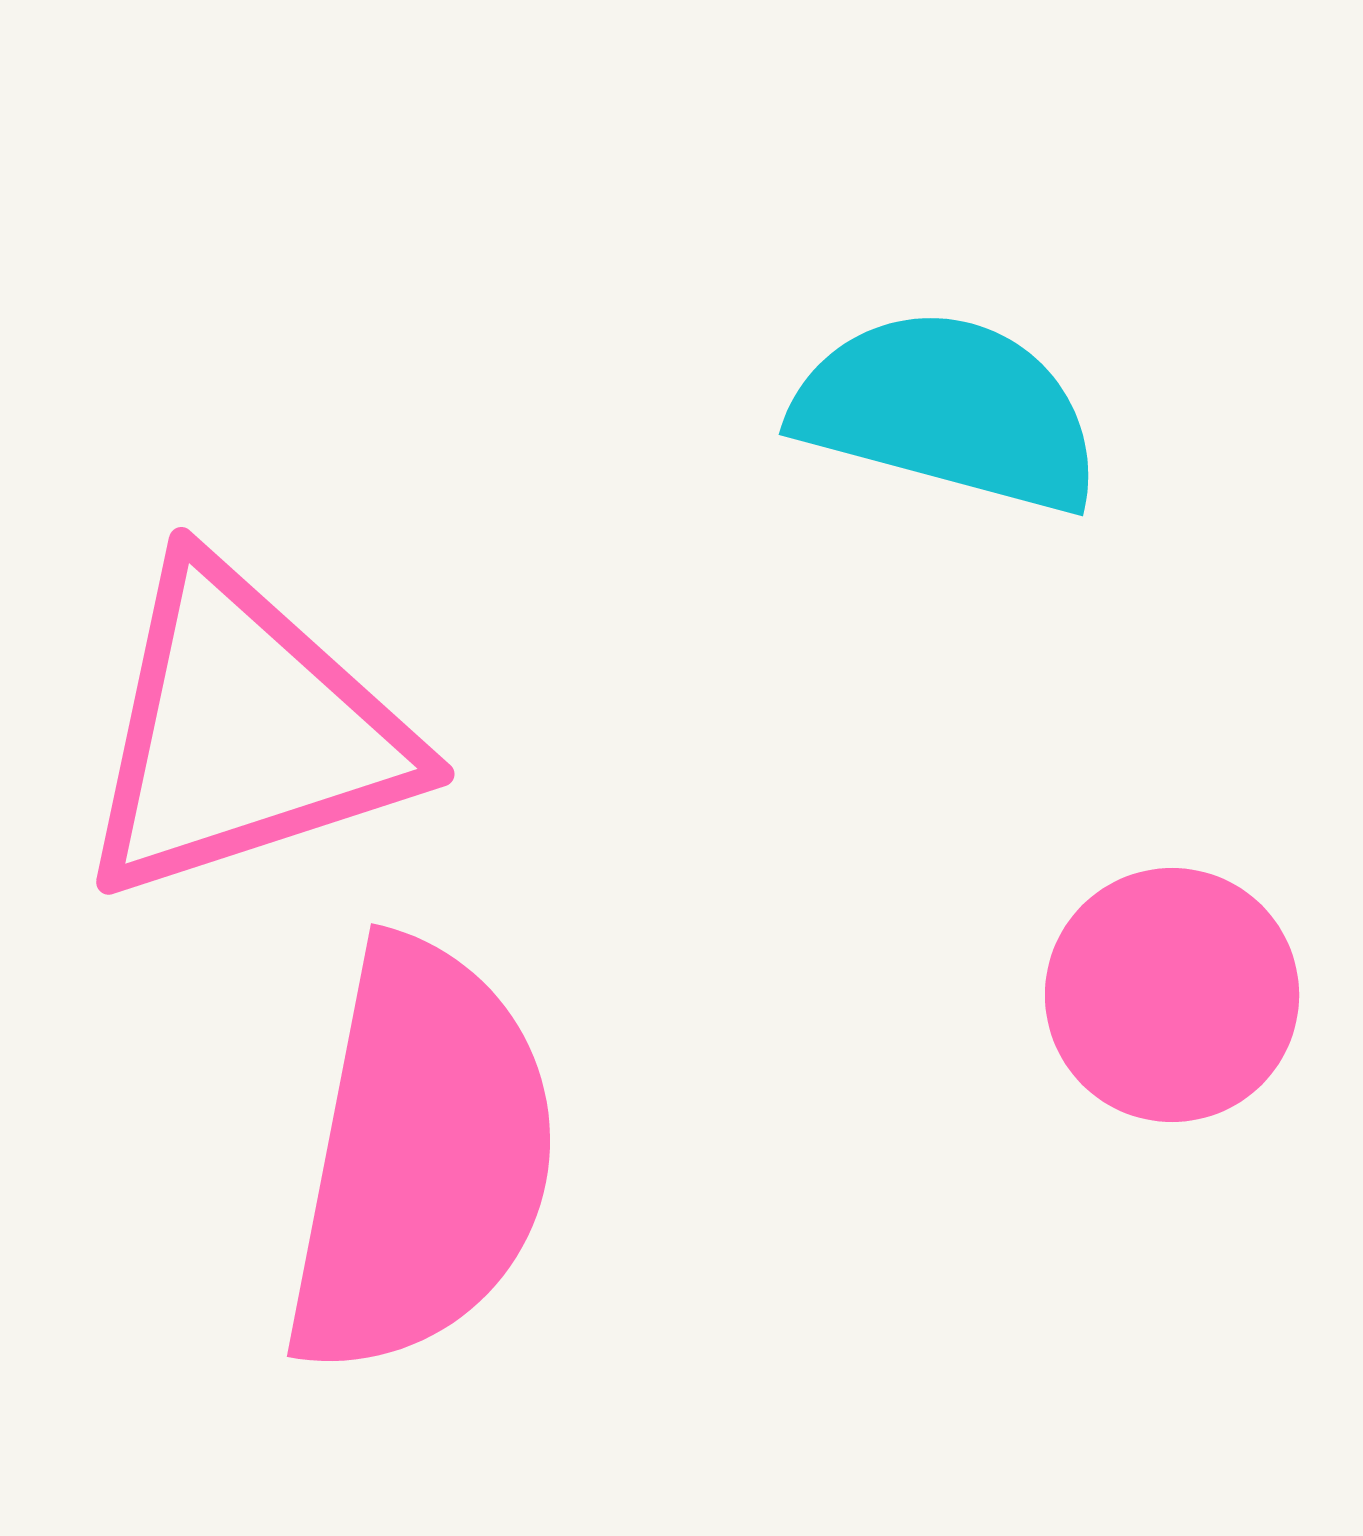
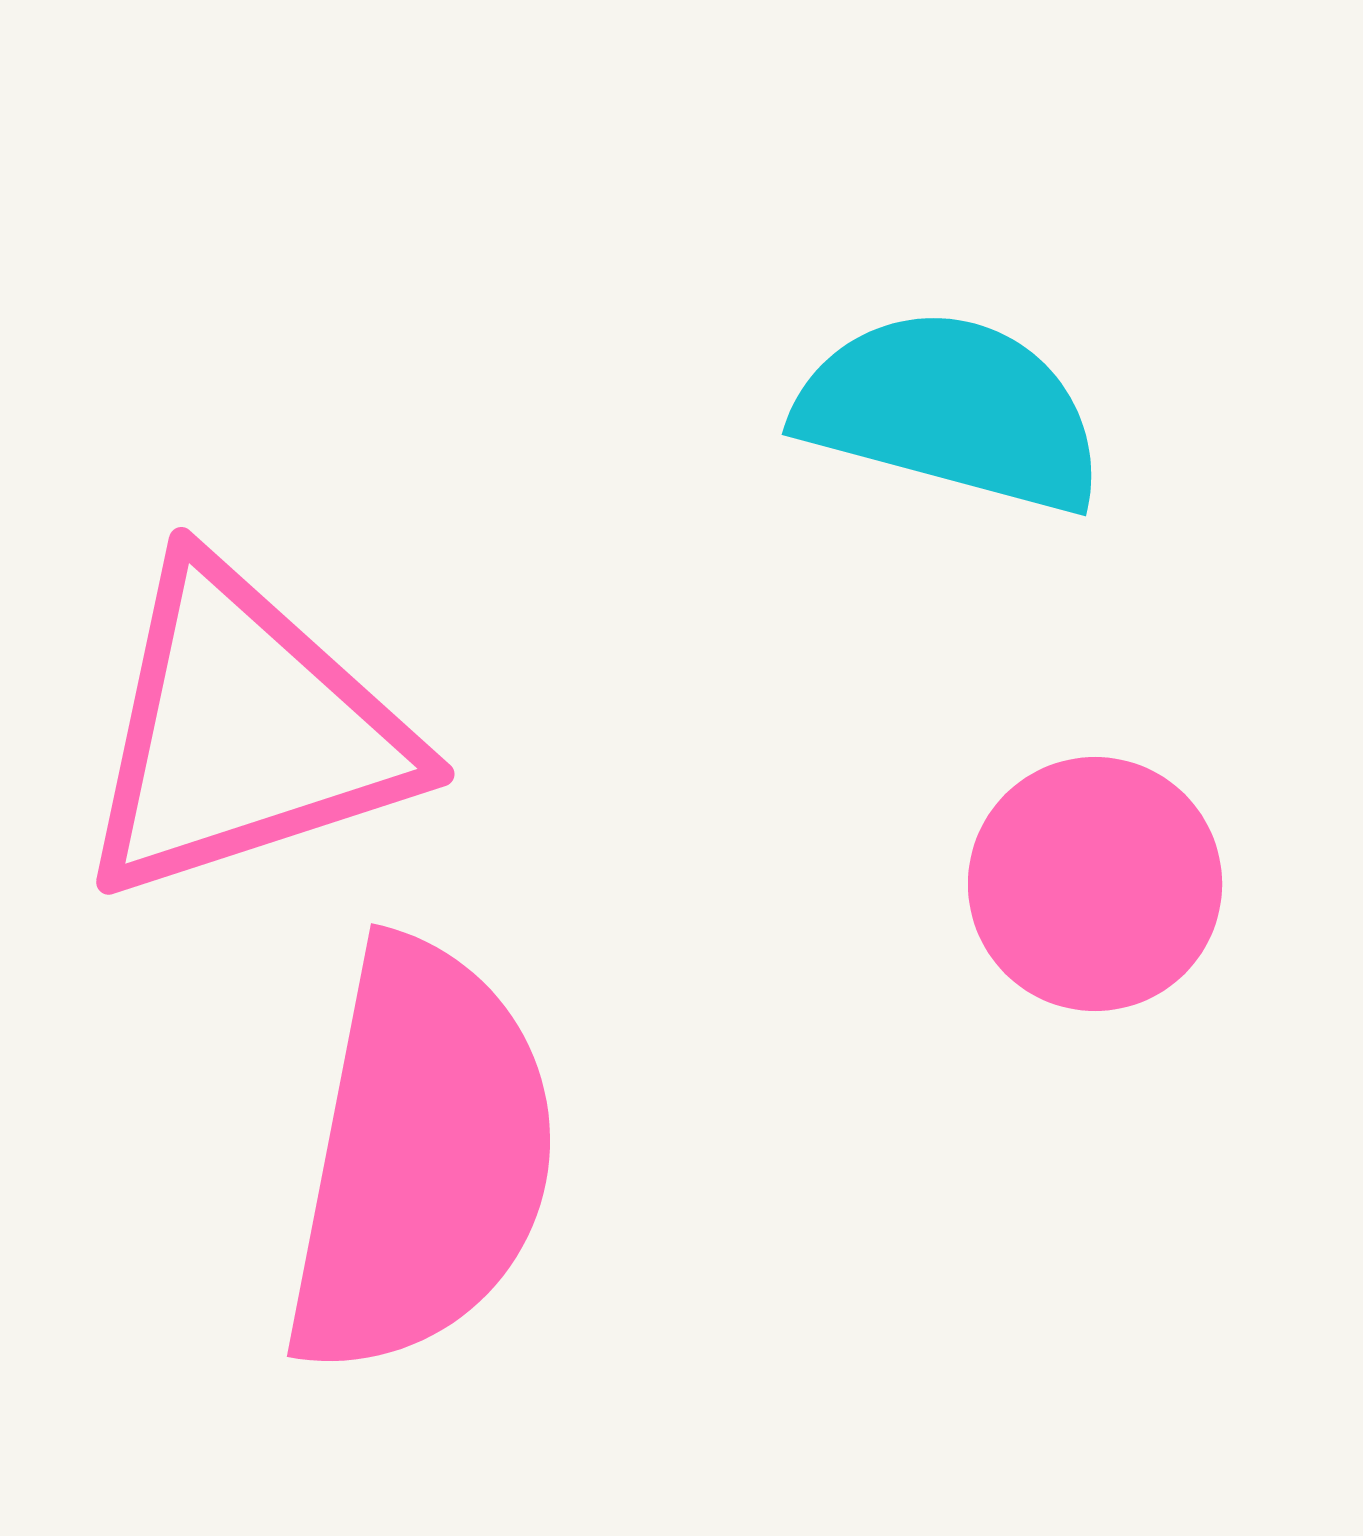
cyan semicircle: moved 3 px right
pink circle: moved 77 px left, 111 px up
